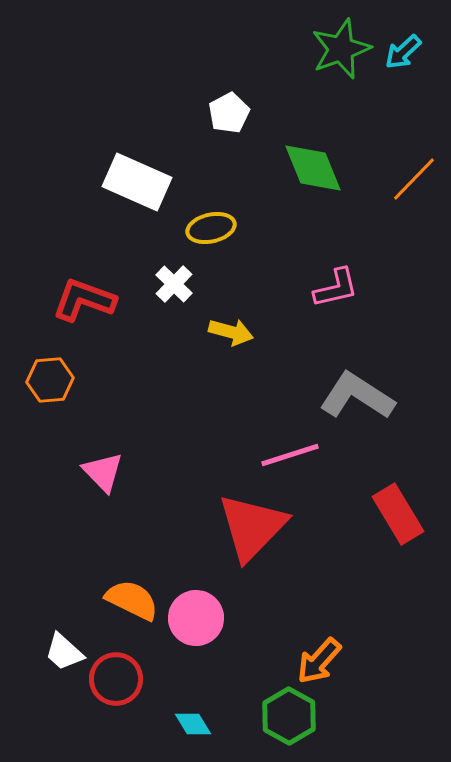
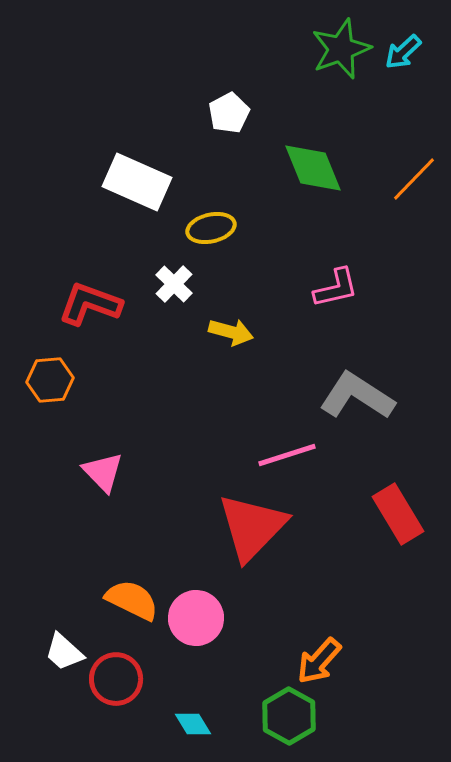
red L-shape: moved 6 px right, 4 px down
pink line: moved 3 px left
